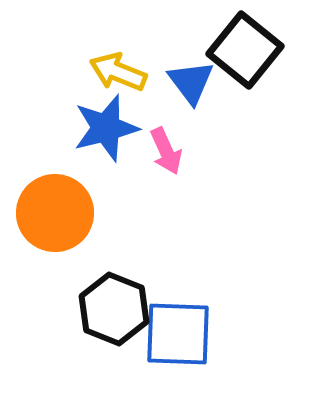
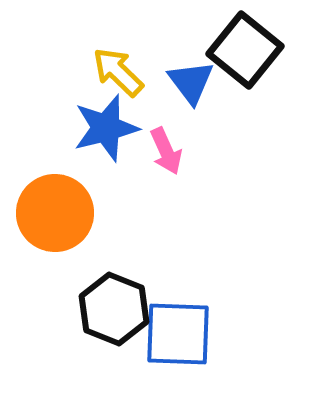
yellow arrow: rotated 22 degrees clockwise
